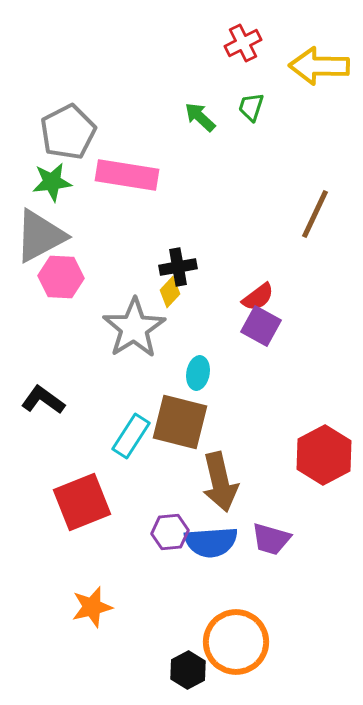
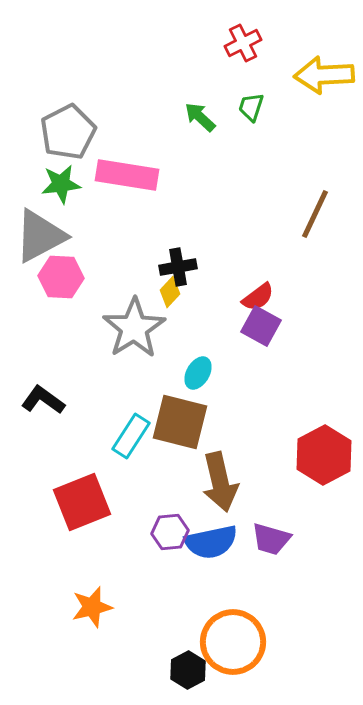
yellow arrow: moved 5 px right, 9 px down; rotated 4 degrees counterclockwise
green star: moved 9 px right, 2 px down
cyan ellipse: rotated 20 degrees clockwise
blue semicircle: rotated 8 degrees counterclockwise
orange circle: moved 3 px left
